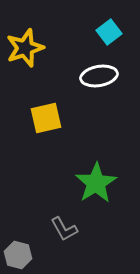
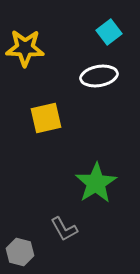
yellow star: rotated 21 degrees clockwise
gray hexagon: moved 2 px right, 3 px up
